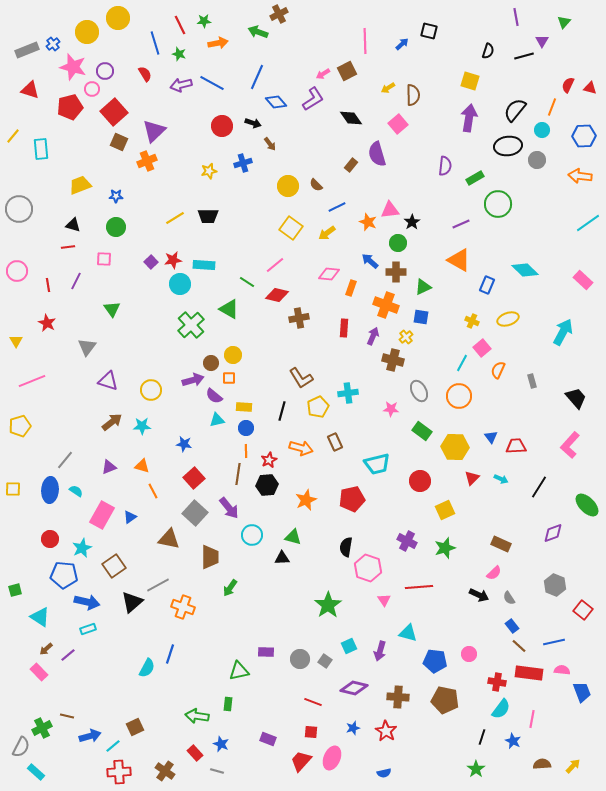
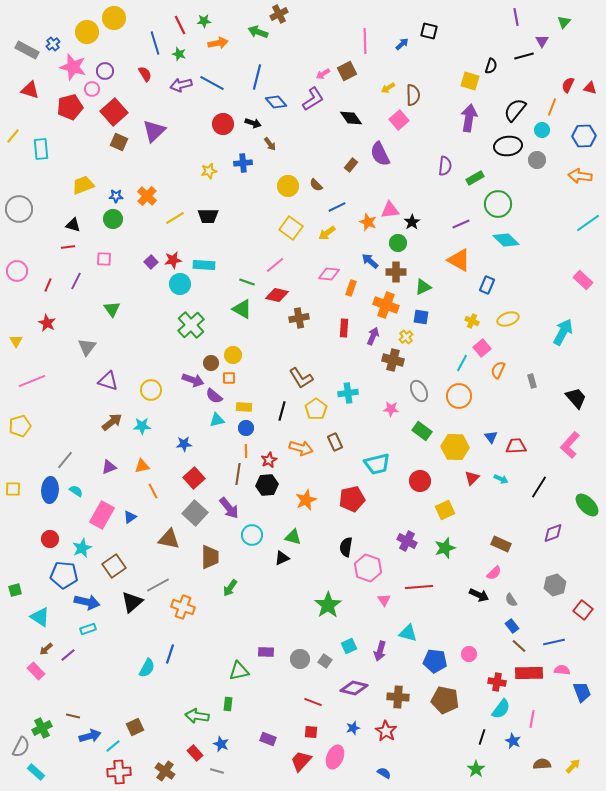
yellow circle at (118, 18): moved 4 px left
gray rectangle at (27, 50): rotated 50 degrees clockwise
black semicircle at (488, 51): moved 3 px right, 15 px down
blue line at (257, 77): rotated 10 degrees counterclockwise
pink square at (398, 124): moved 1 px right, 4 px up
red circle at (222, 126): moved 1 px right, 2 px up
purple semicircle at (377, 154): moved 3 px right; rotated 10 degrees counterclockwise
orange cross at (147, 161): moved 35 px down; rotated 24 degrees counterclockwise
blue cross at (243, 163): rotated 12 degrees clockwise
yellow trapezoid at (80, 185): moved 3 px right
green circle at (116, 227): moved 3 px left, 8 px up
cyan diamond at (525, 270): moved 19 px left, 30 px up
green line at (247, 282): rotated 14 degrees counterclockwise
red line at (48, 285): rotated 32 degrees clockwise
green triangle at (229, 309): moved 13 px right
purple arrow at (193, 380): rotated 35 degrees clockwise
yellow pentagon at (318, 407): moved 2 px left, 2 px down; rotated 10 degrees counterclockwise
blue star at (184, 444): rotated 14 degrees counterclockwise
orange triangle at (142, 466): rotated 28 degrees counterclockwise
black triangle at (282, 558): rotated 21 degrees counterclockwise
gray hexagon at (555, 585): rotated 20 degrees clockwise
gray semicircle at (509, 598): moved 2 px right, 2 px down
pink rectangle at (39, 672): moved 3 px left, 1 px up
red rectangle at (529, 673): rotated 8 degrees counterclockwise
brown line at (67, 716): moved 6 px right
pink ellipse at (332, 758): moved 3 px right, 1 px up
blue semicircle at (384, 773): rotated 136 degrees counterclockwise
